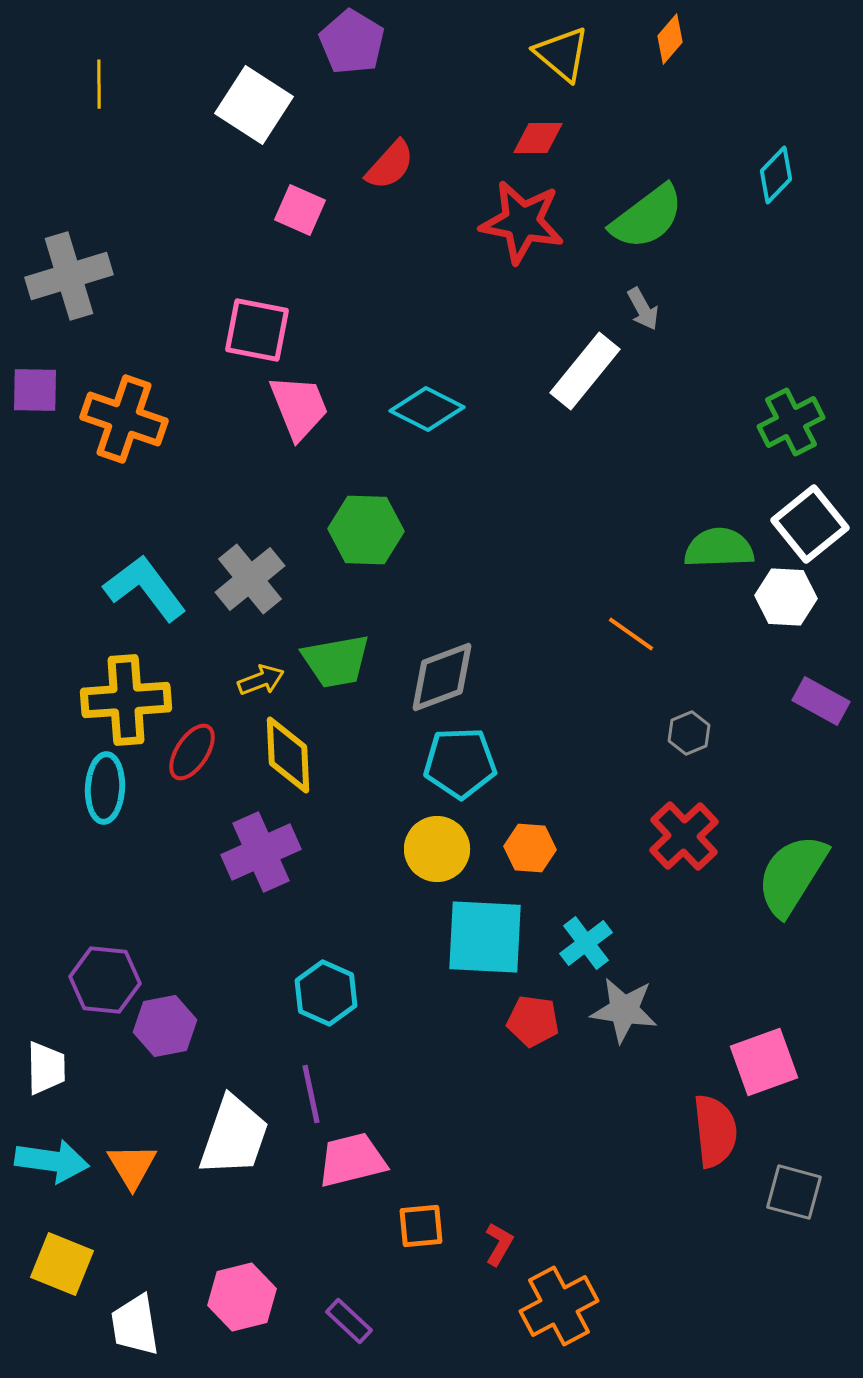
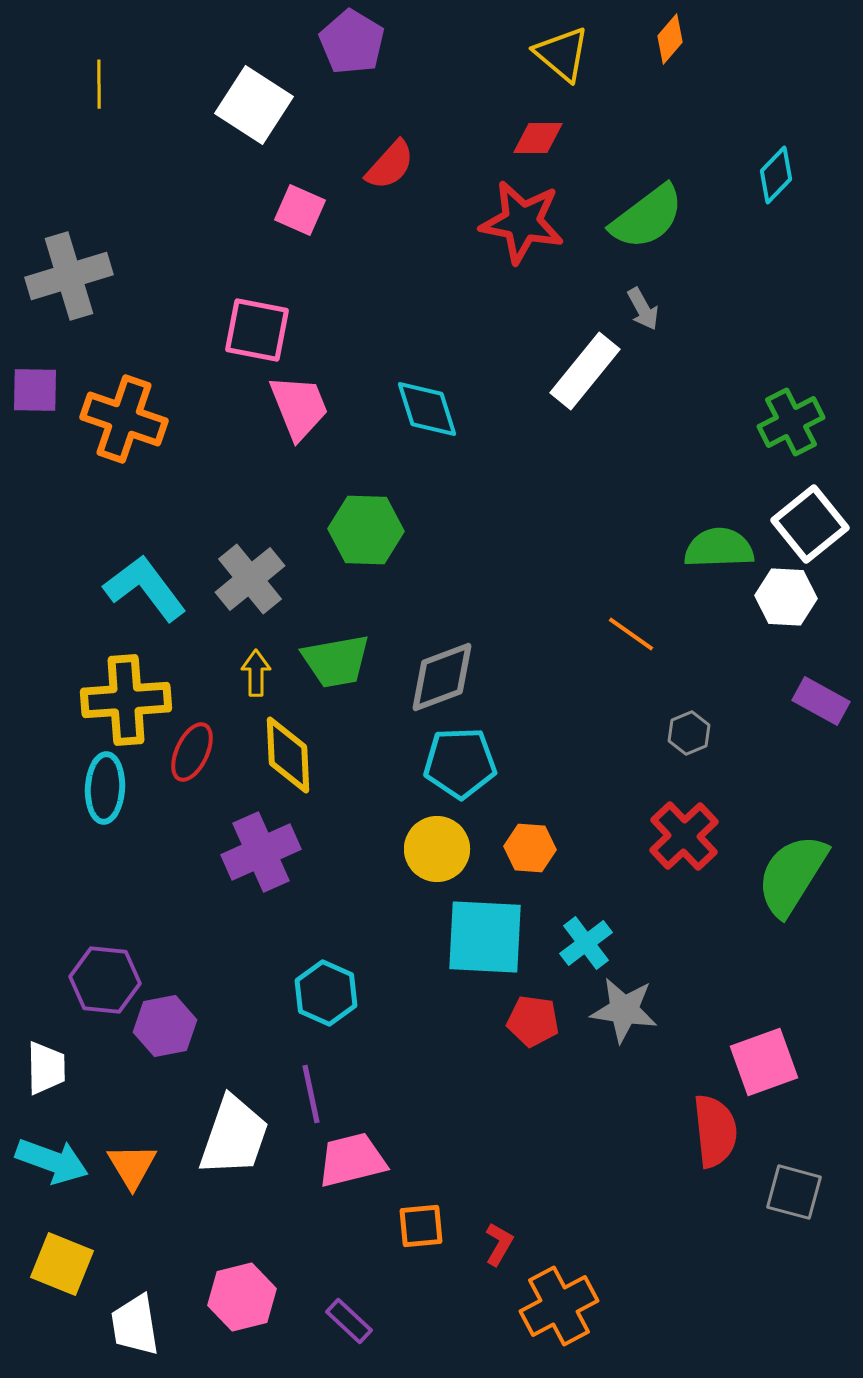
cyan diamond at (427, 409): rotated 46 degrees clockwise
yellow arrow at (261, 680): moved 5 px left, 7 px up; rotated 69 degrees counterclockwise
red ellipse at (192, 752): rotated 8 degrees counterclockwise
cyan arrow at (52, 1161): rotated 12 degrees clockwise
